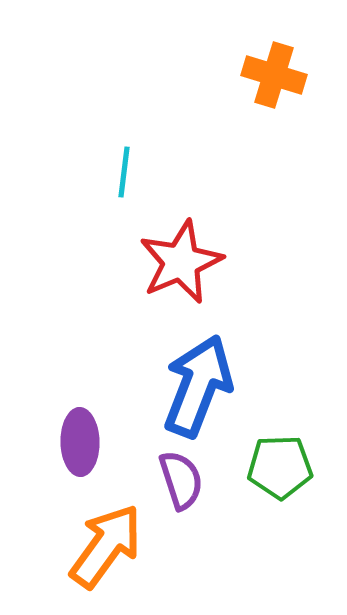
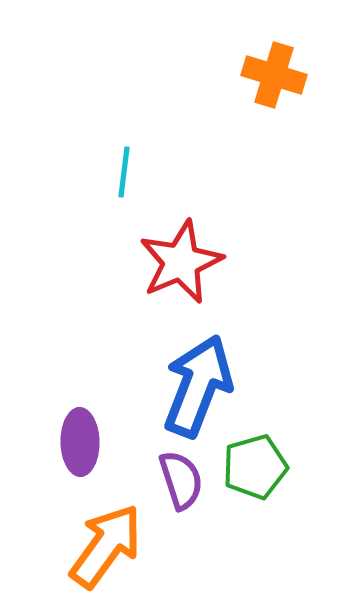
green pentagon: moved 25 px left; rotated 14 degrees counterclockwise
